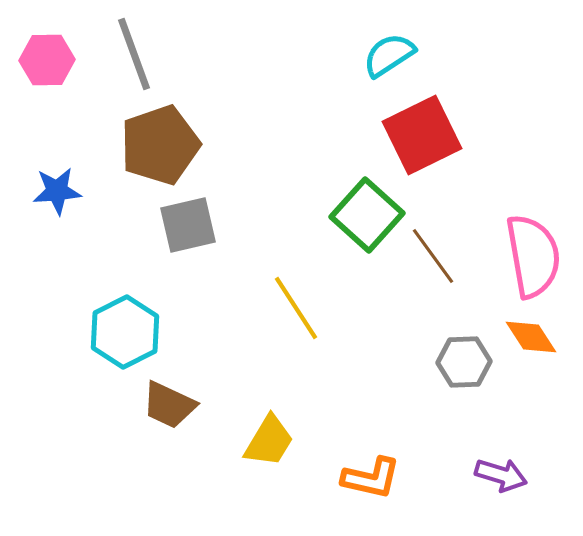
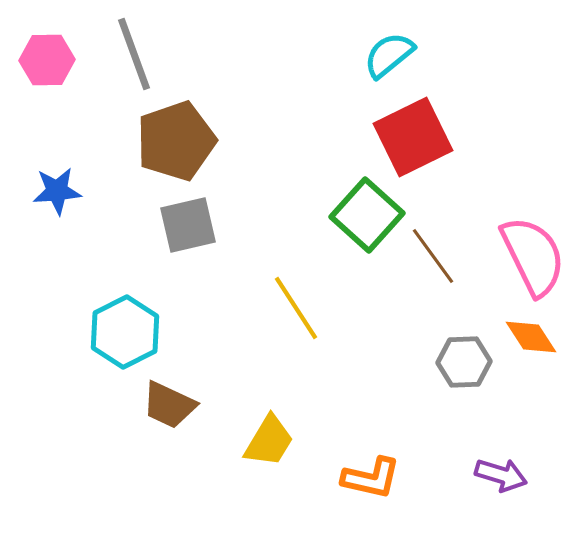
cyan semicircle: rotated 6 degrees counterclockwise
red square: moved 9 px left, 2 px down
brown pentagon: moved 16 px right, 4 px up
pink semicircle: rotated 16 degrees counterclockwise
